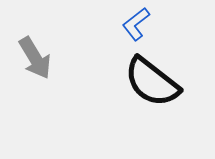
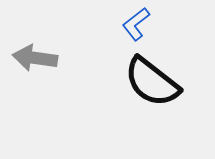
gray arrow: rotated 129 degrees clockwise
